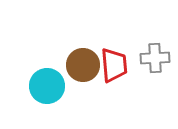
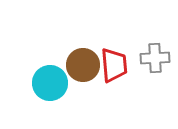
cyan circle: moved 3 px right, 3 px up
